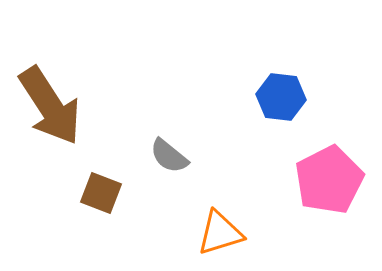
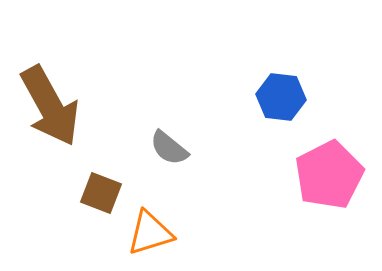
brown arrow: rotated 4 degrees clockwise
gray semicircle: moved 8 px up
pink pentagon: moved 5 px up
orange triangle: moved 70 px left
